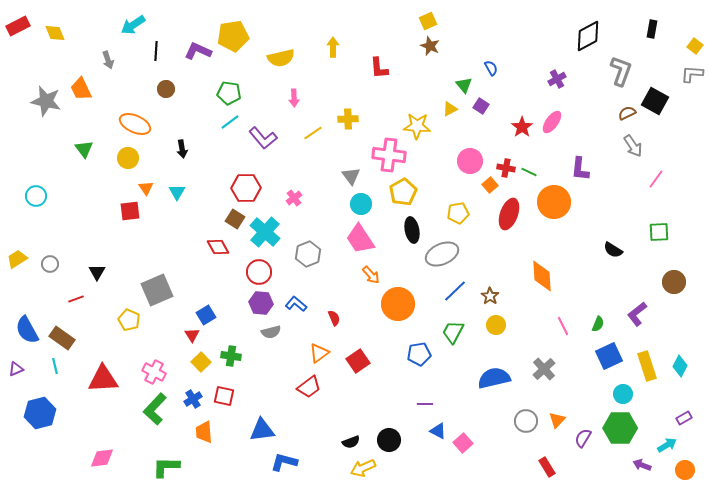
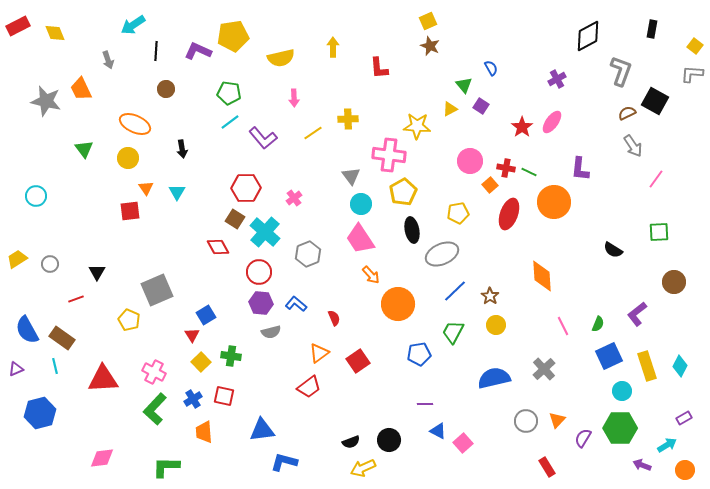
cyan circle at (623, 394): moved 1 px left, 3 px up
